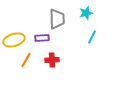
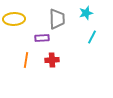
yellow ellipse: moved 21 px up; rotated 15 degrees clockwise
orange line: rotated 21 degrees counterclockwise
